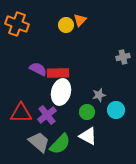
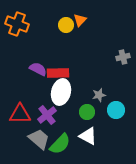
red triangle: moved 1 px left, 1 px down
gray trapezoid: moved 3 px up
